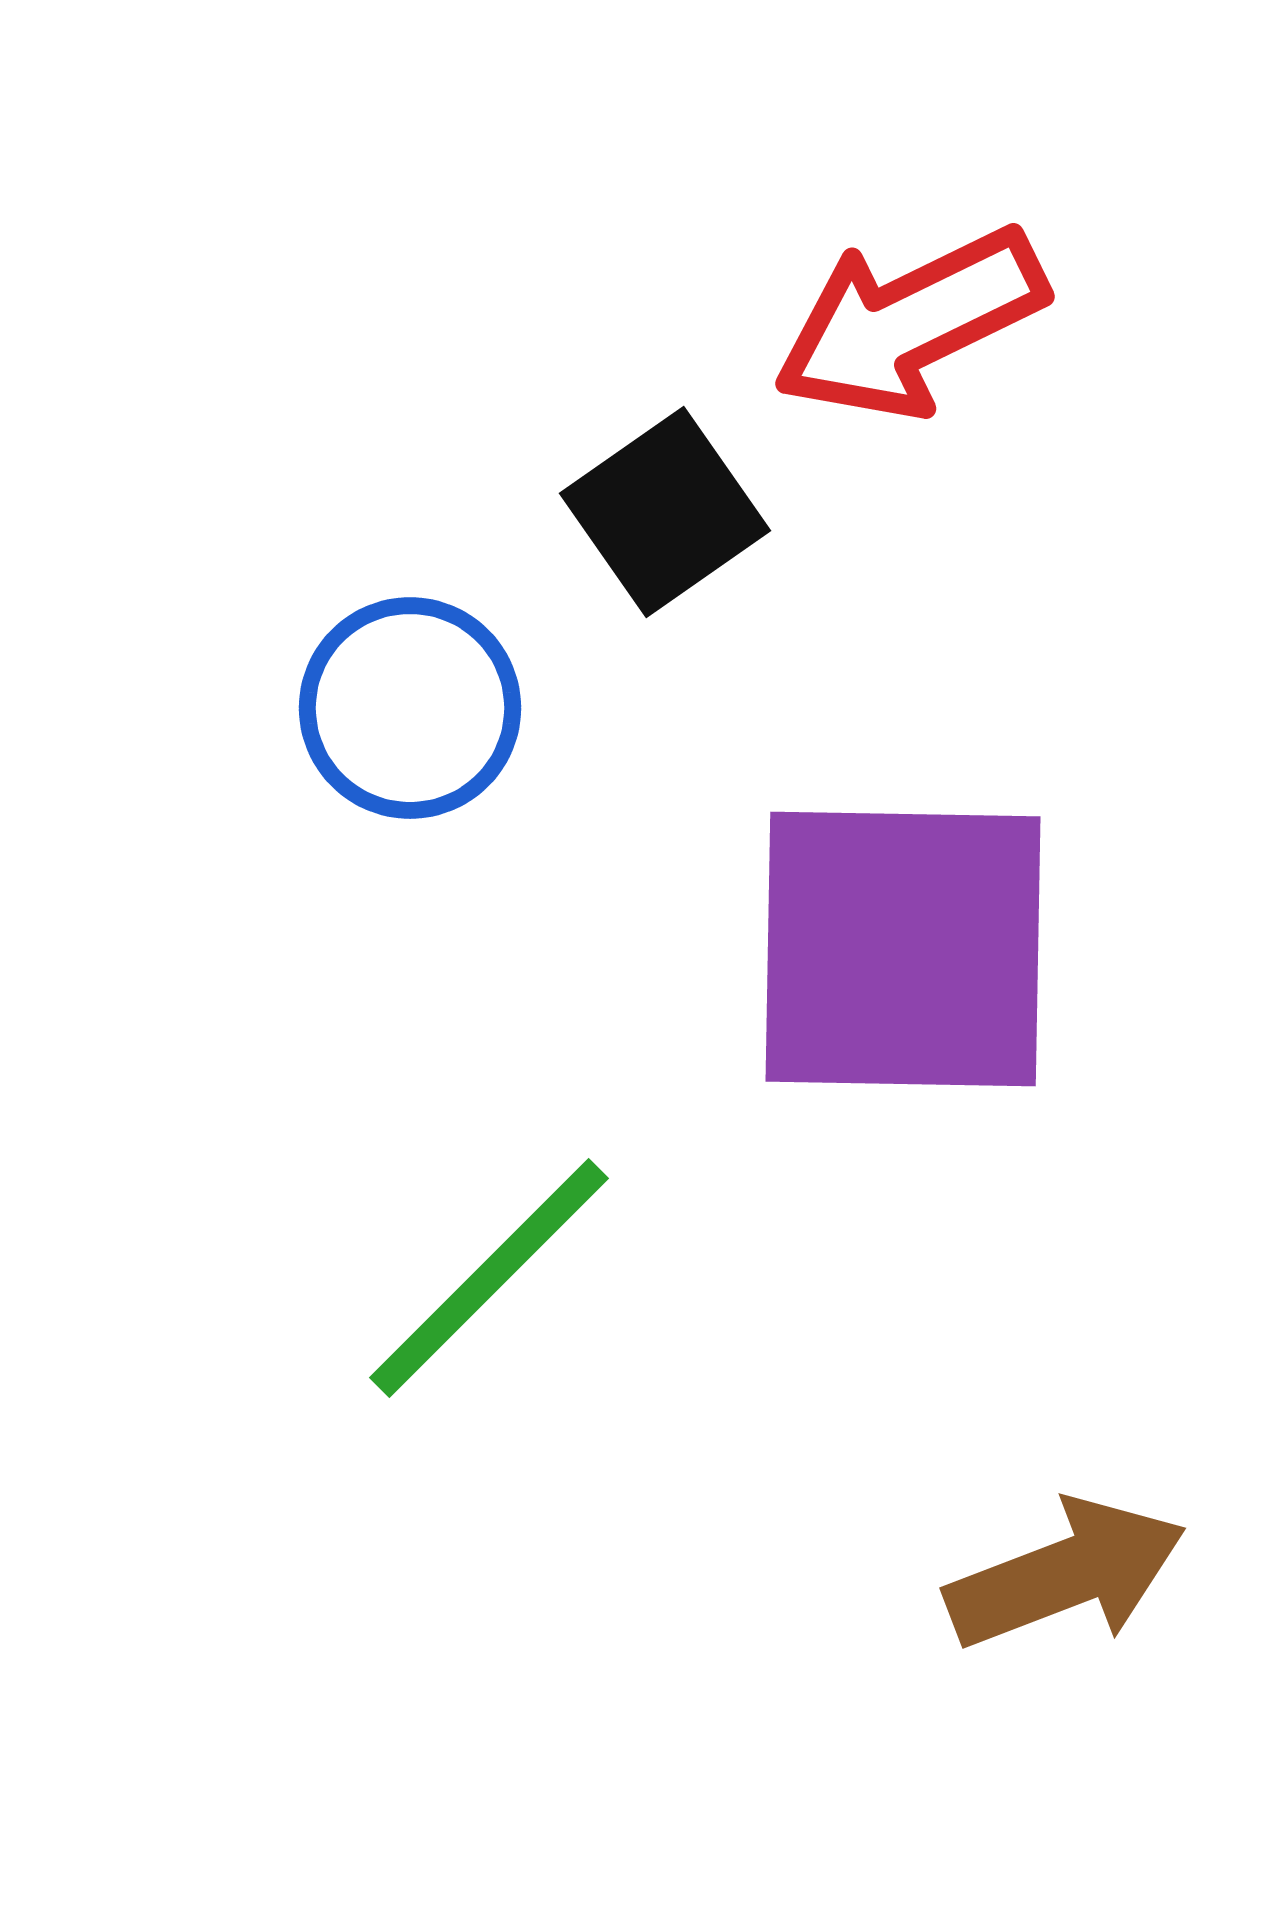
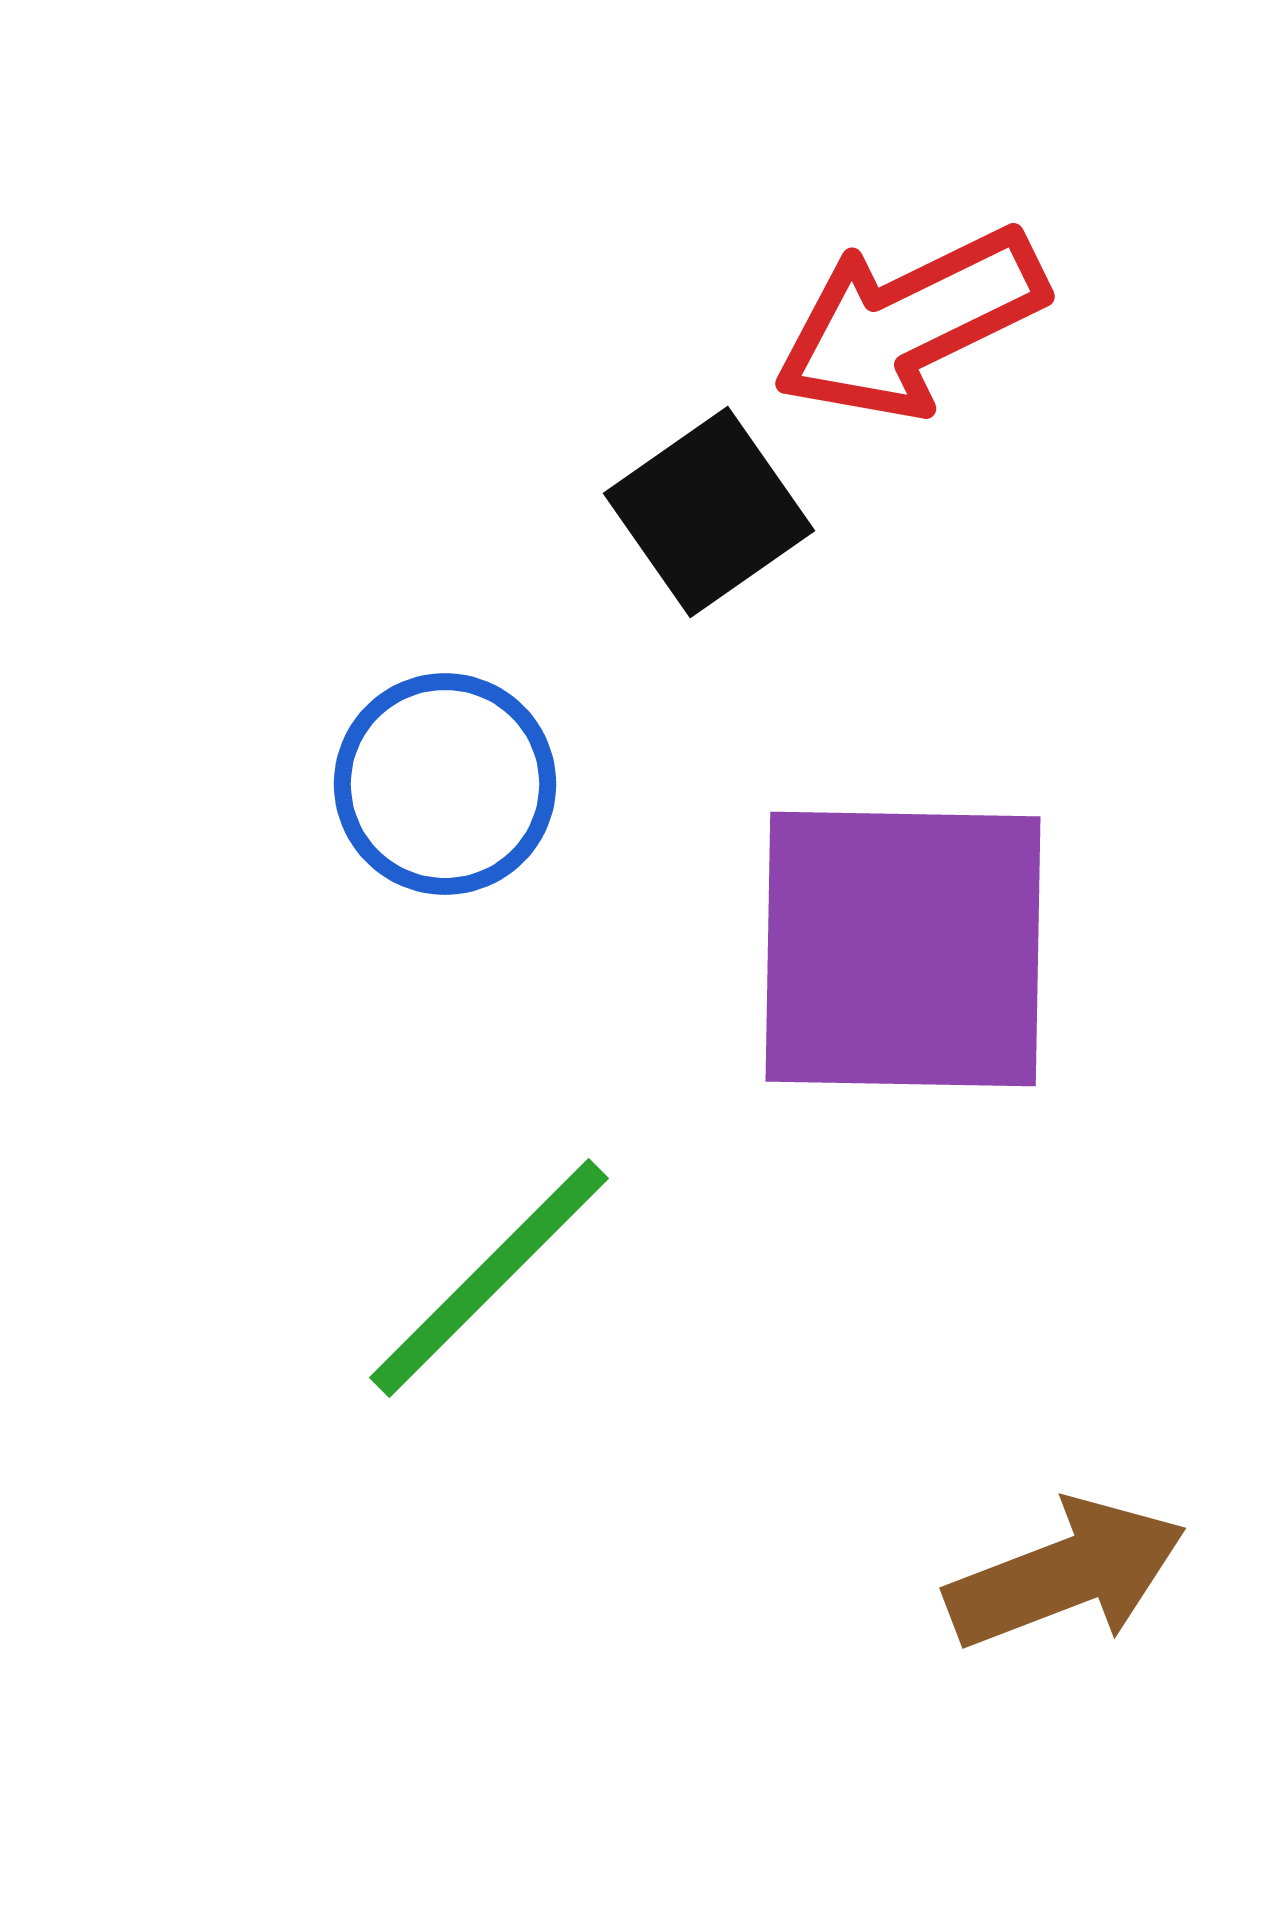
black square: moved 44 px right
blue circle: moved 35 px right, 76 px down
